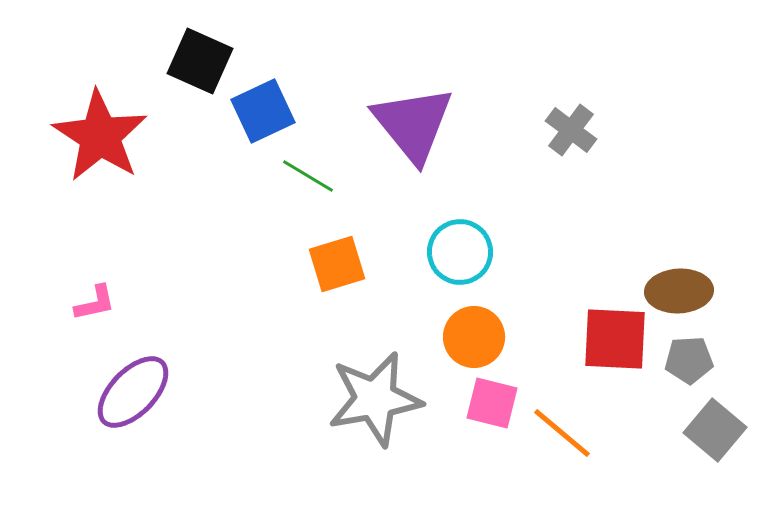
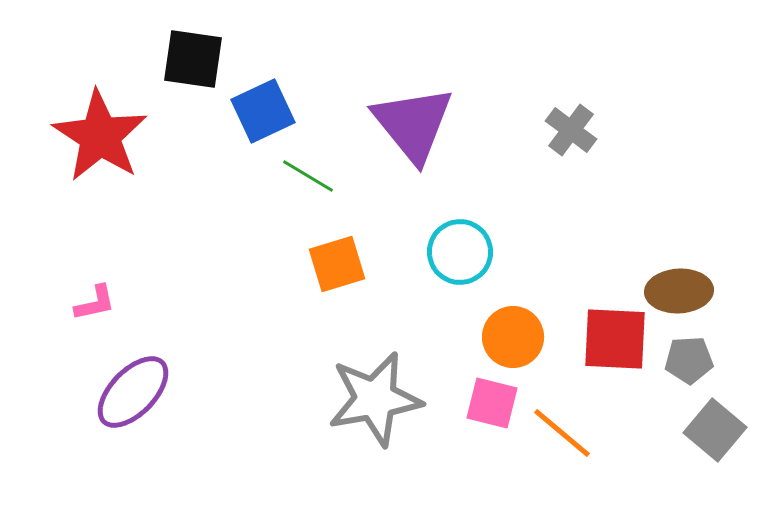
black square: moved 7 px left, 2 px up; rotated 16 degrees counterclockwise
orange circle: moved 39 px right
